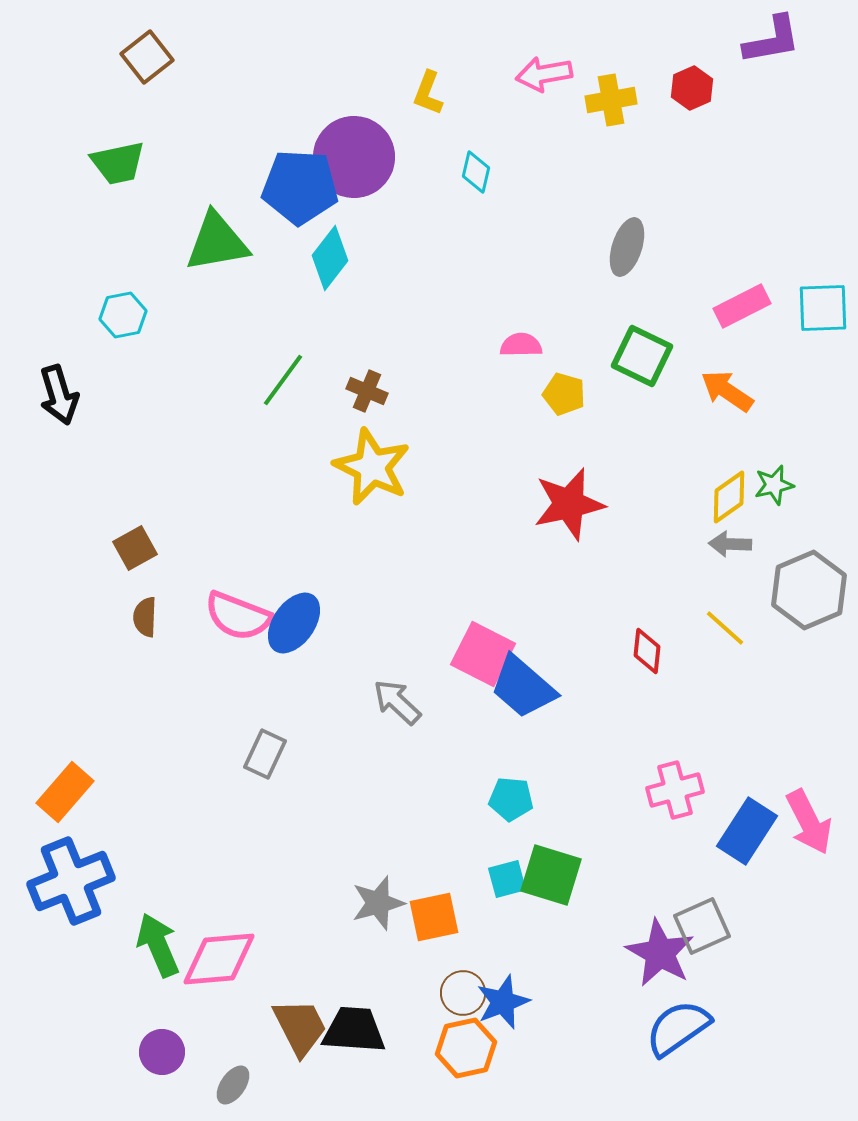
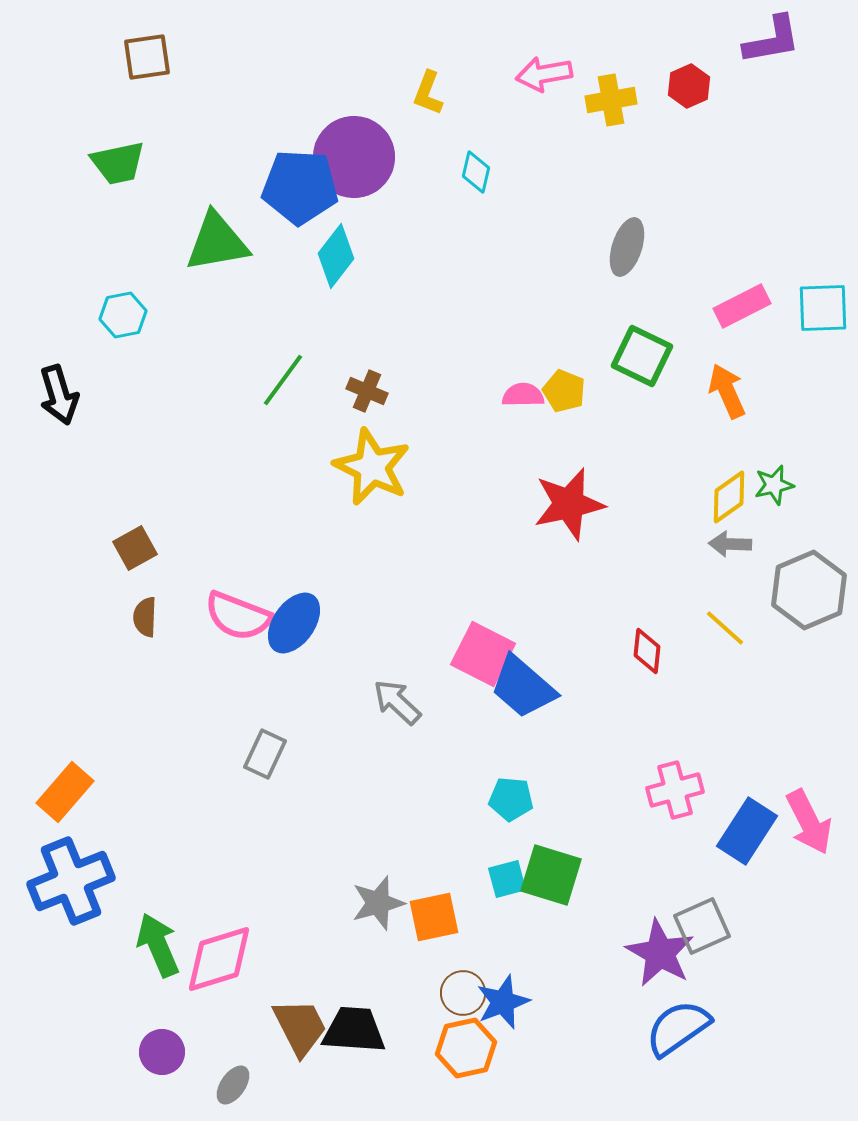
brown square at (147, 57): rotated 30 degrees clockwise
red hexagon at (692, 88): moved 3 px left, 2 px up
cyan diamond at (330, 258): moved 6 px right, 2 px up
pink semicircle at (521, 345): moved 2 px right, 50 px down
orange arrow at (727, 391): rotated 32 degrees clockwise
yellow pentagon at (564, 394): moved 3 px up; rotated 6 degrees clockwise
pink diamond at (219, 959): rotated 12 degrees counterclockwise
